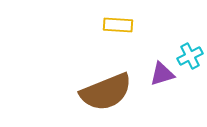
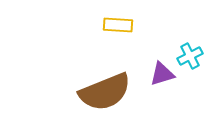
brown semicircle: moved 1 px left
